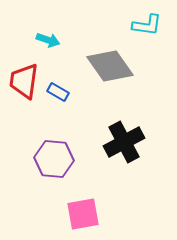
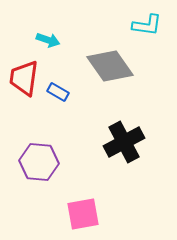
red trapezoid: moved 3 px up
purple hexagon: moved 15 px left, 3 px down
